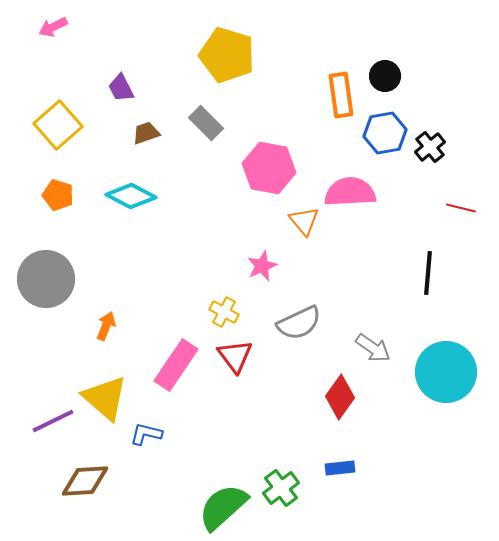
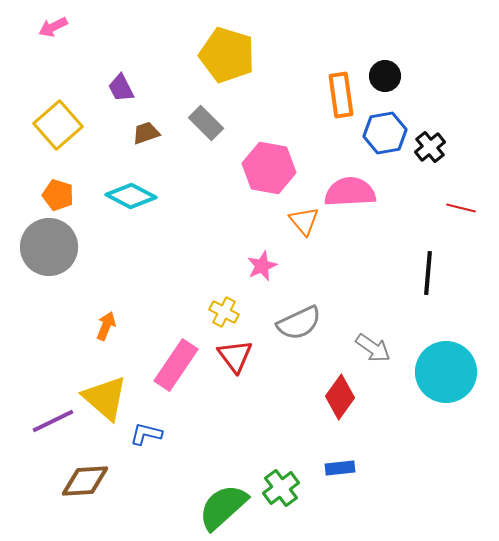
gray circle: moved 3 px right, 32 px up
